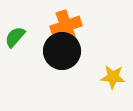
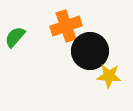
black circle: moved 28 px right
yellow star: moved 4 px left, 1 px up
